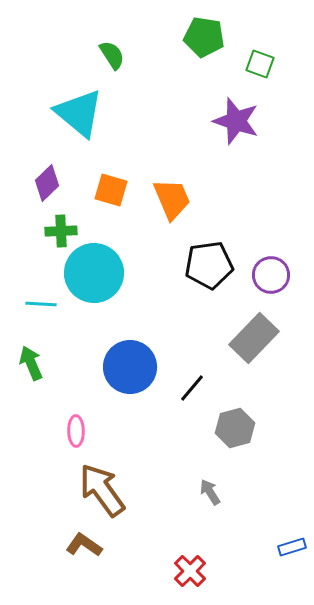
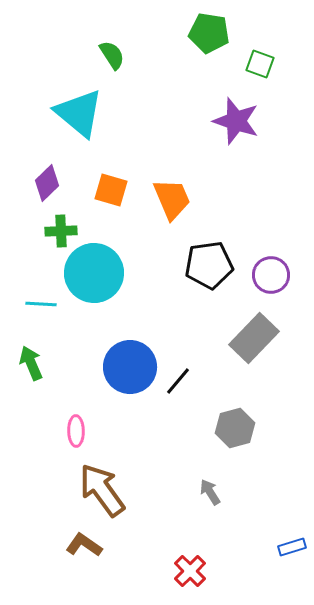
green pentagon: moved 5 px right, 4 px up
black line: moved 14 px left, 7 px up
